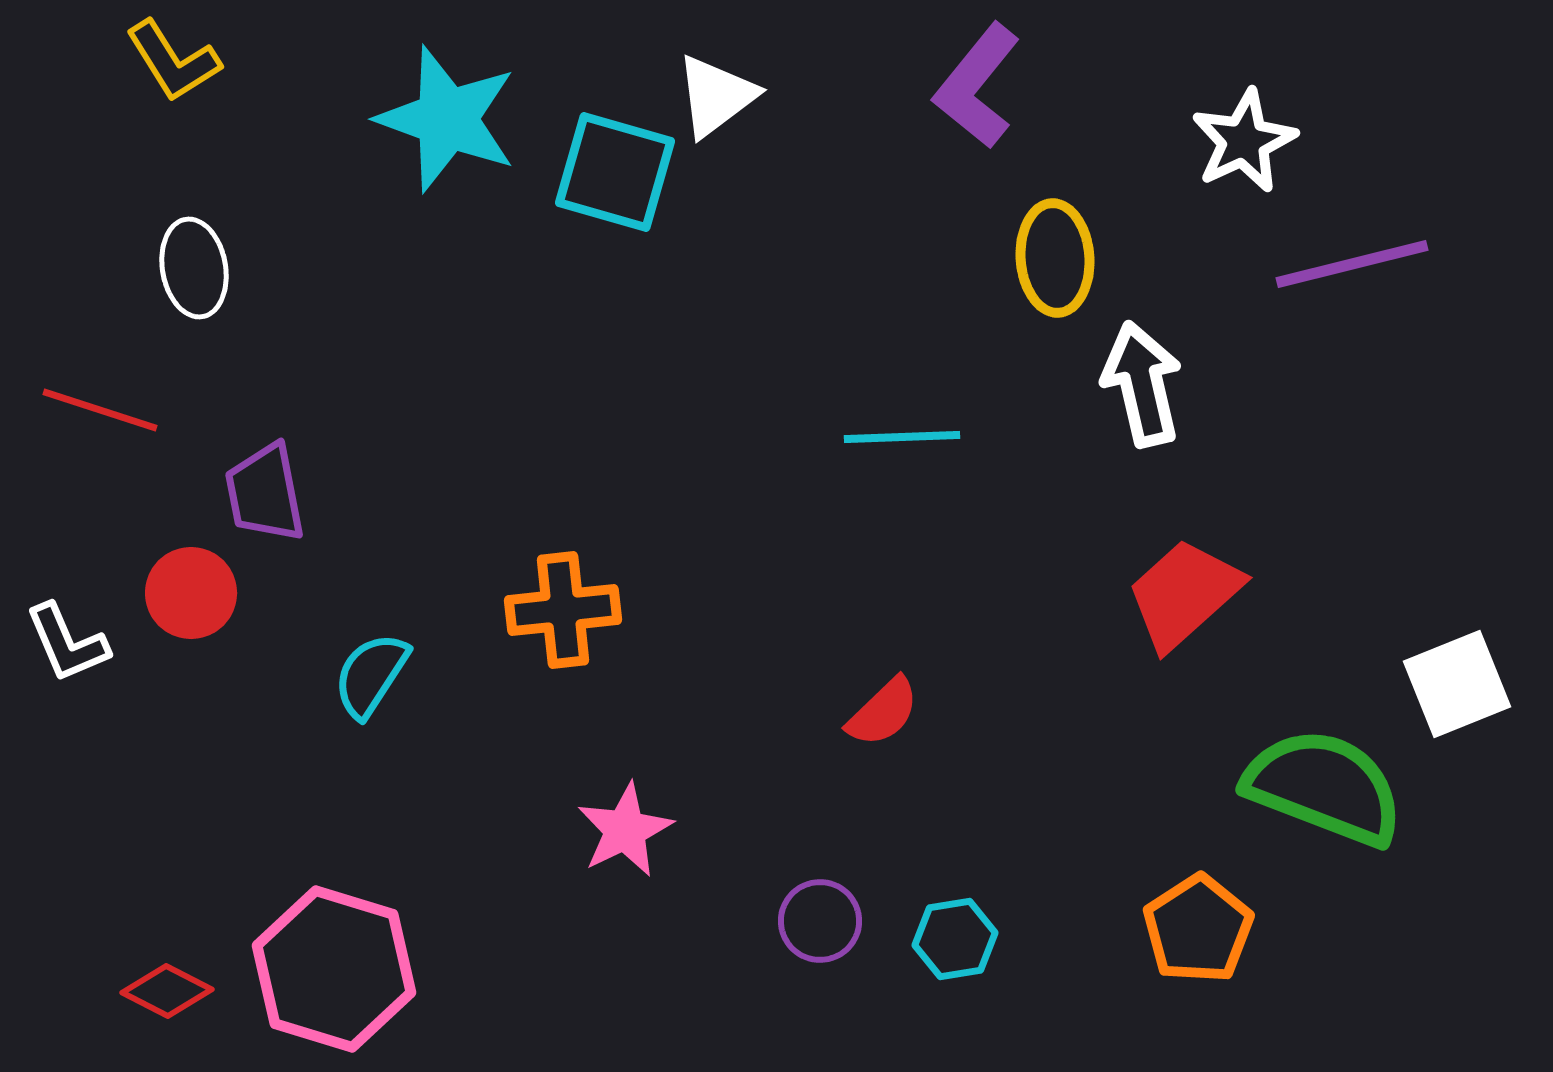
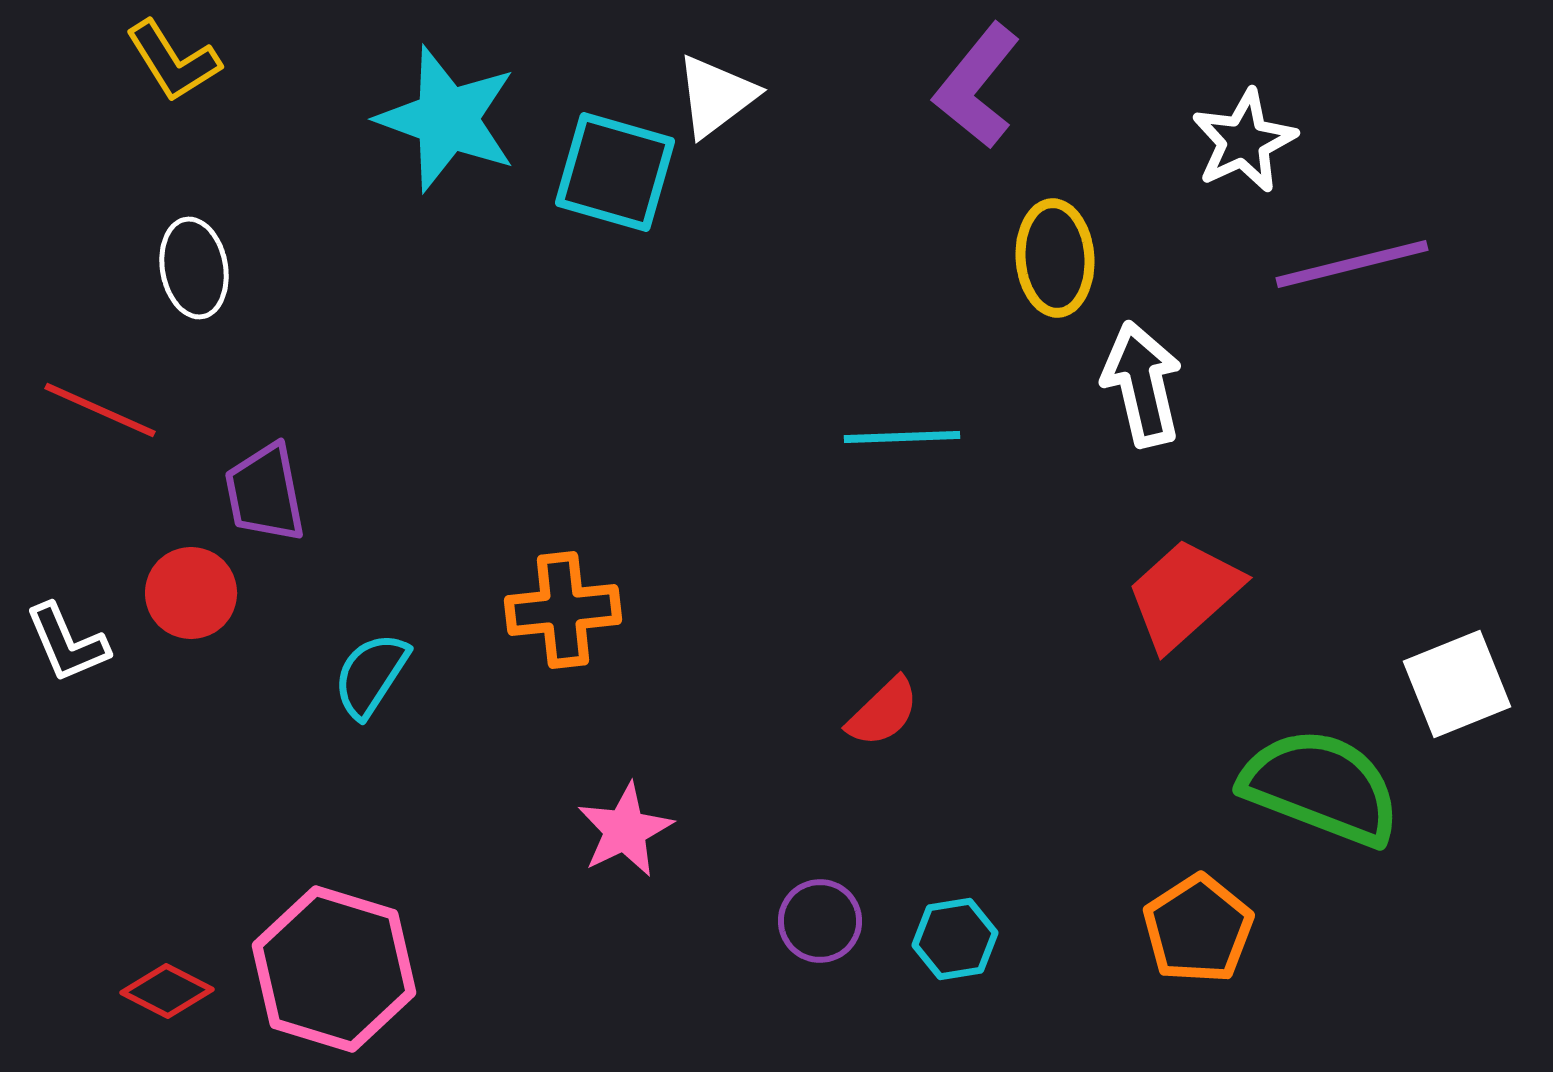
red line: rotated 6 degrees clockwise
green semicircle: moved 3 px left
